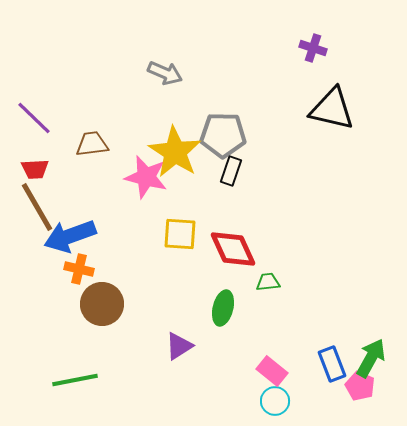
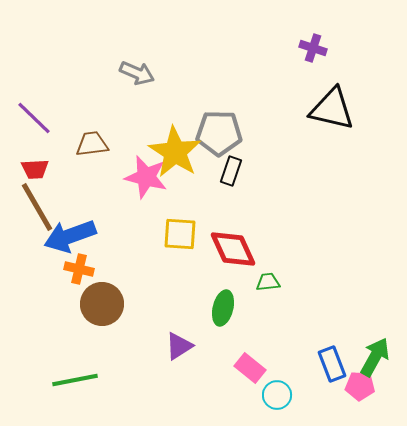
gray arrow: moved 28 px left
gray pentagon: moved 4 px left, 2 px up
green arrow: moved 4 px right, 1 px up
pink rectangle: moved 22 px left, 3 px up
pink pentagon: rotated 20 degrees counterclockwise
cyan circle: moved 2 px right, 6 px up
